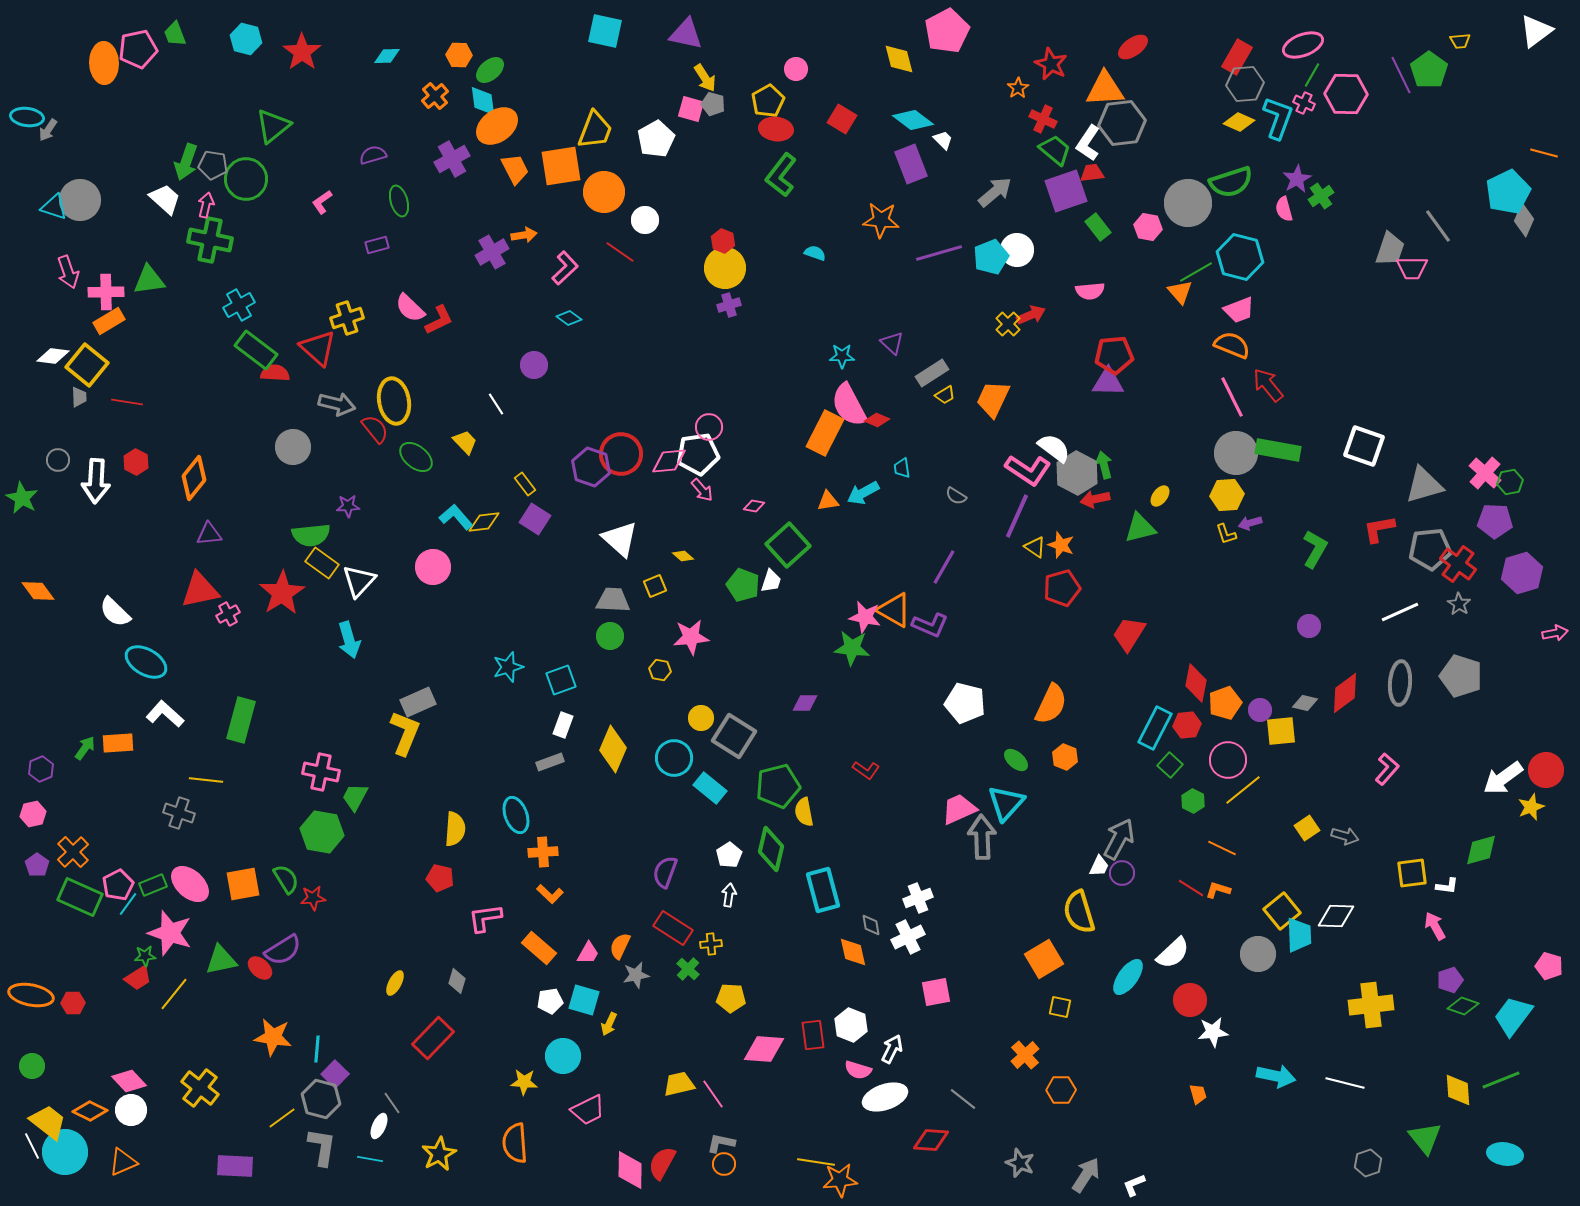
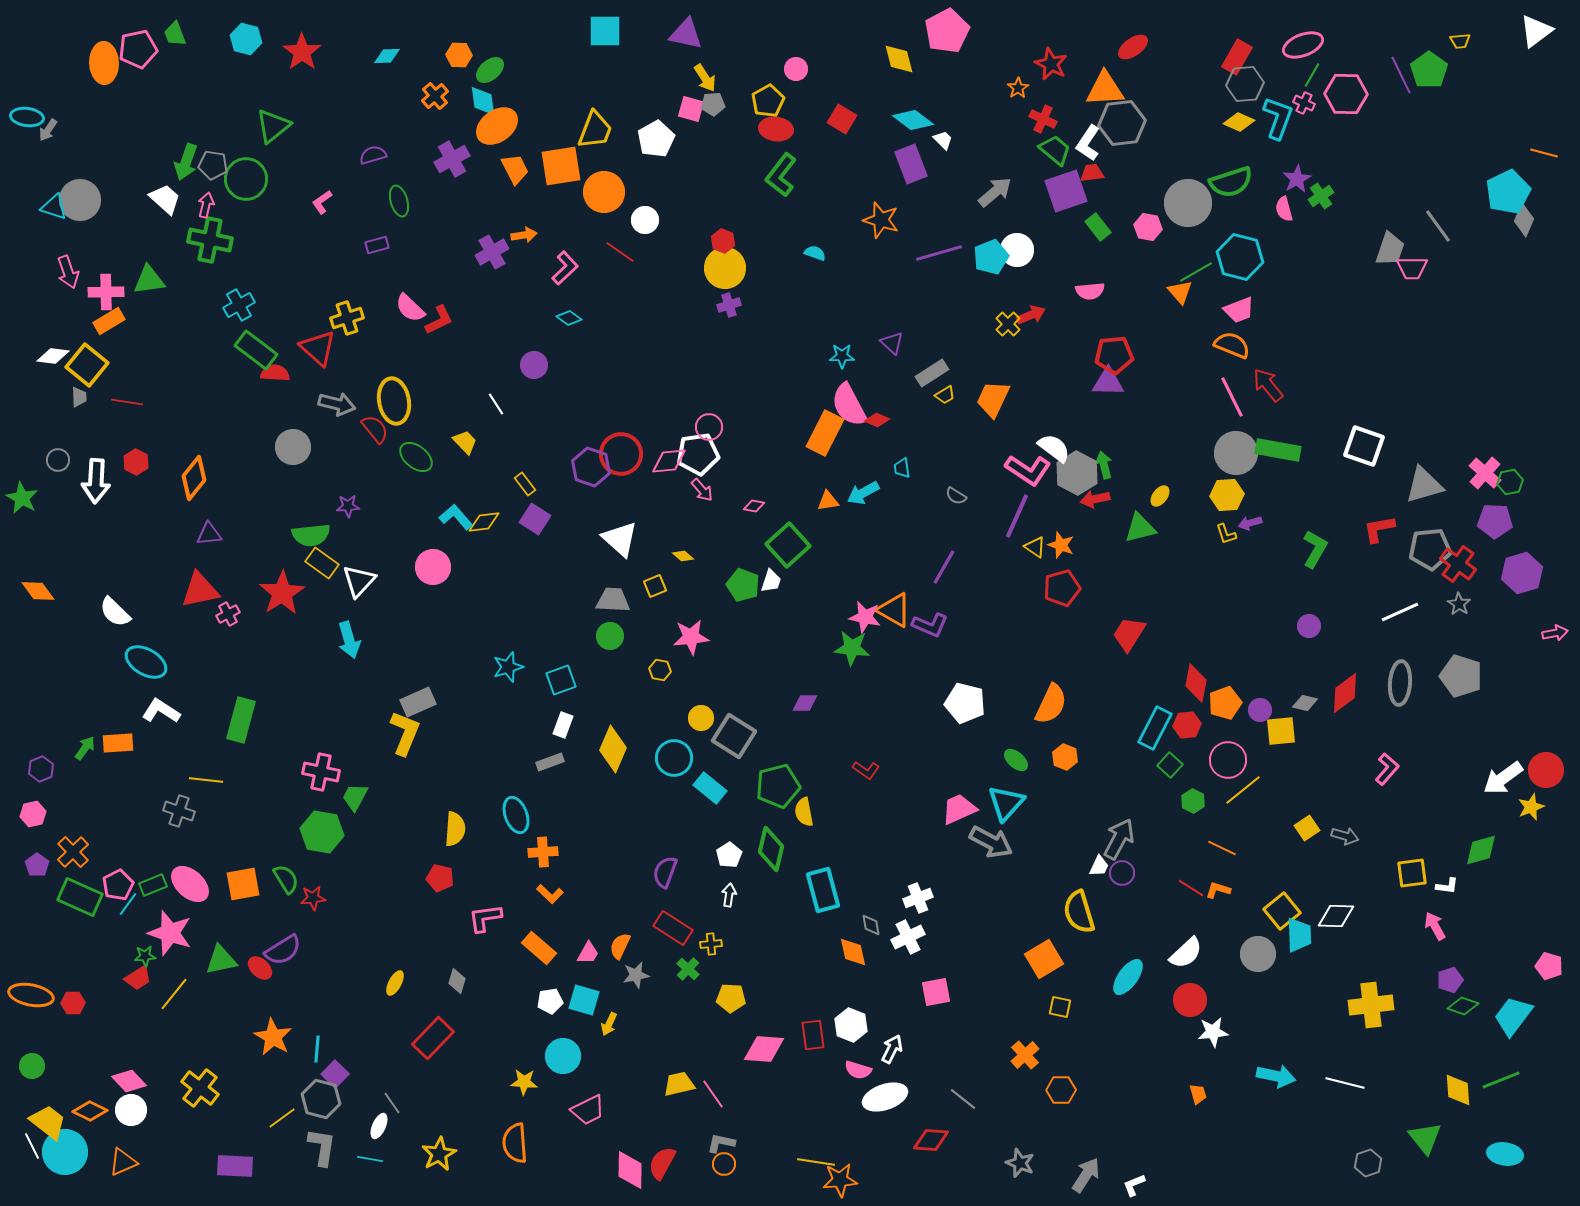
cyan square at (605, 31): rotated 12 degrees counterclockwise
gray pentagon at (713, 104): rotated 20 degrees counterclockwise
orange star at (881, 220): rotated 12 degrees clockwise
white L-shape at (165, 714): moved 4 px left, 3 px up; rotated 9 degrees counterclockwise
gray cross at (179, 813): moved 2 px up
gray arrow at (982, 837): moved 9 px right, 5 px down; rotated 120 degrees clockwise
white semicircle at (1173, 953): moved 13 px right
orange star at (273, 1037): rotated 21 degrees clockwise
